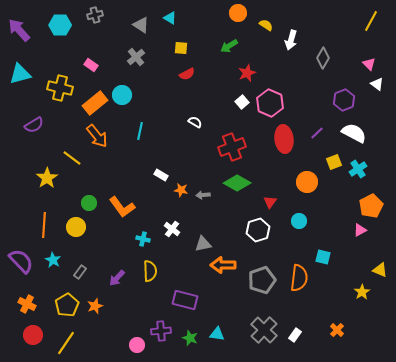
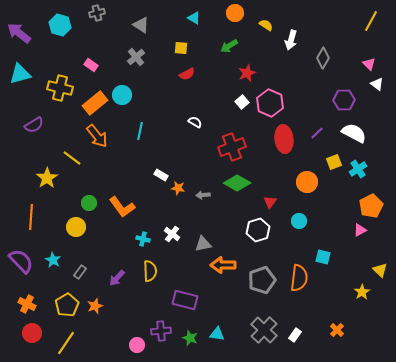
orange circle at (238, 13): moved 3 px left
gray cross at (95, 15): moved 2 px right, 2 px up
cyan triangle at (170, 18): moved 24 px right
cyan hexagon at (60, 25): rotated 15 degrees clockwise
purple arrow at (19, 30): moved 3 px down; rotated 10 degrees counterclockwise
purple hexagon at (344, 100): rotated 20 degrees clockwise
orange star at (181, 190): moved 3 px left, 2 px up
orange line at (44, 225): moved 13 px left, 8 px up
white cross at (172, 229): moved 5 px down
yellow triangle at (380, 270): rotated 21 degrees clockwise
red circle at (33, 335): moved 1 px left, 2 px up
